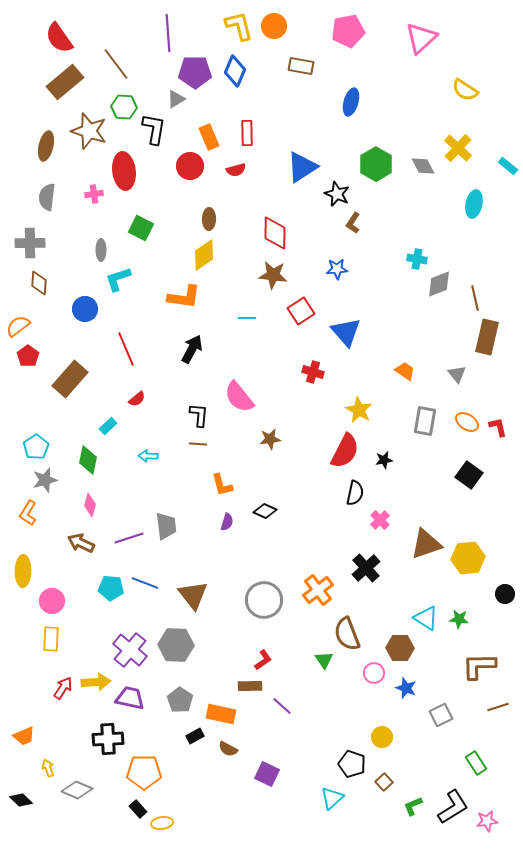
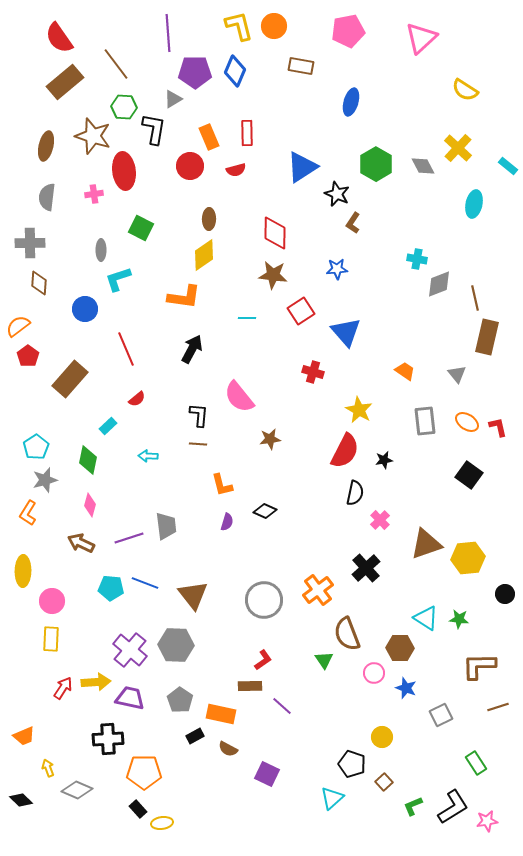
gray triangle at (176, 99): moved 3 px left
brown star at (89, 131): moved 4 px right, 5 px down
gray rectangle at (425, 421): rotated 16 degrees counterclockwise
